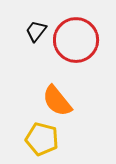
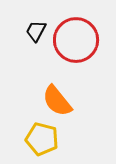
black trapezoid: rotated 10 degrees counterclockwise
